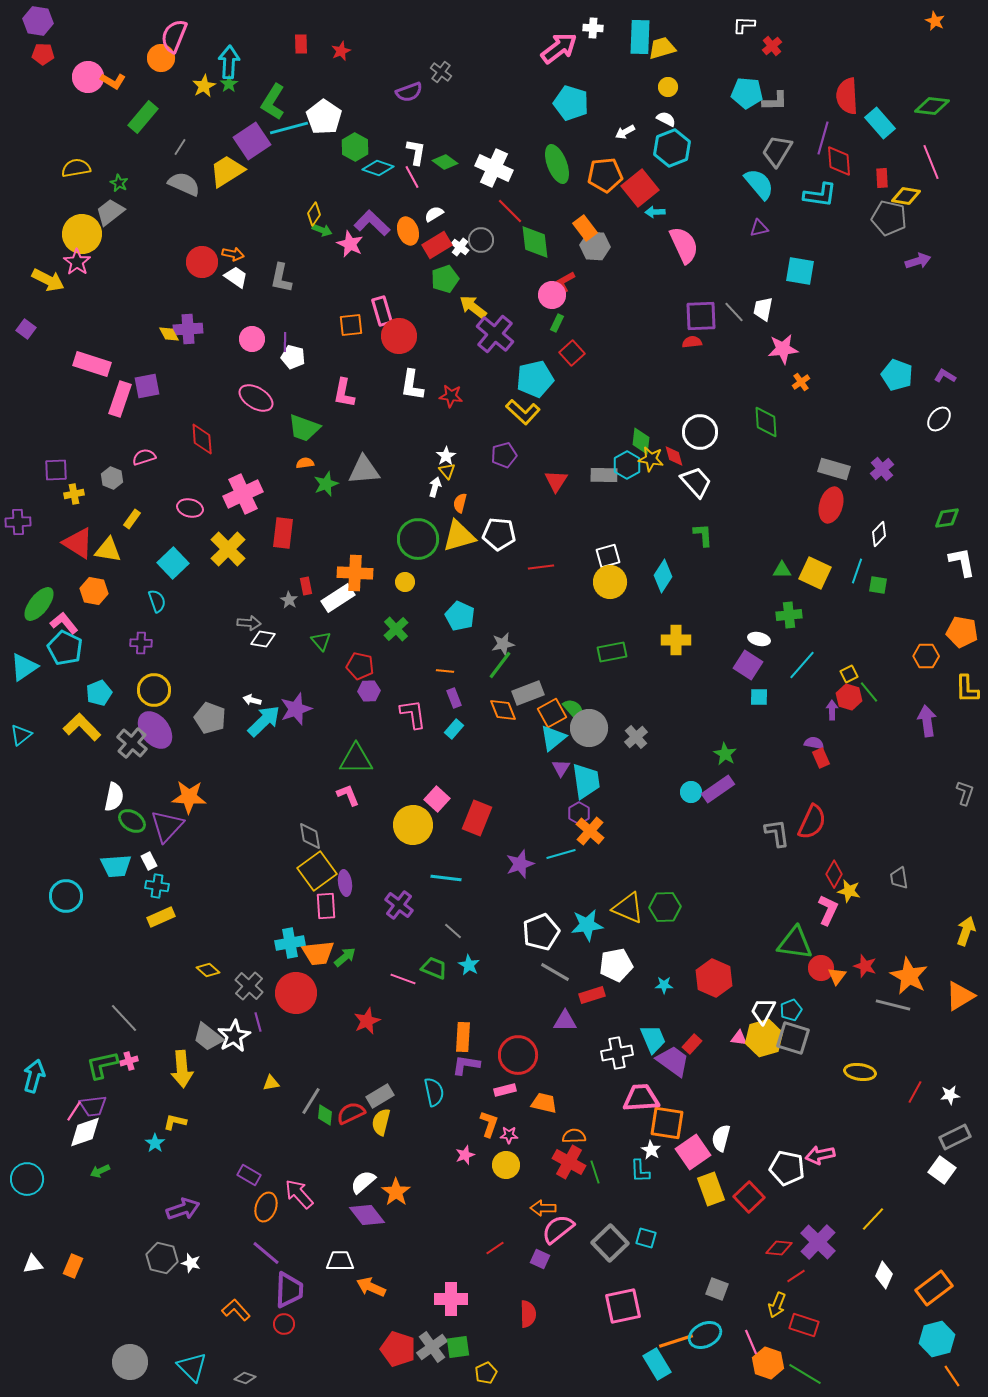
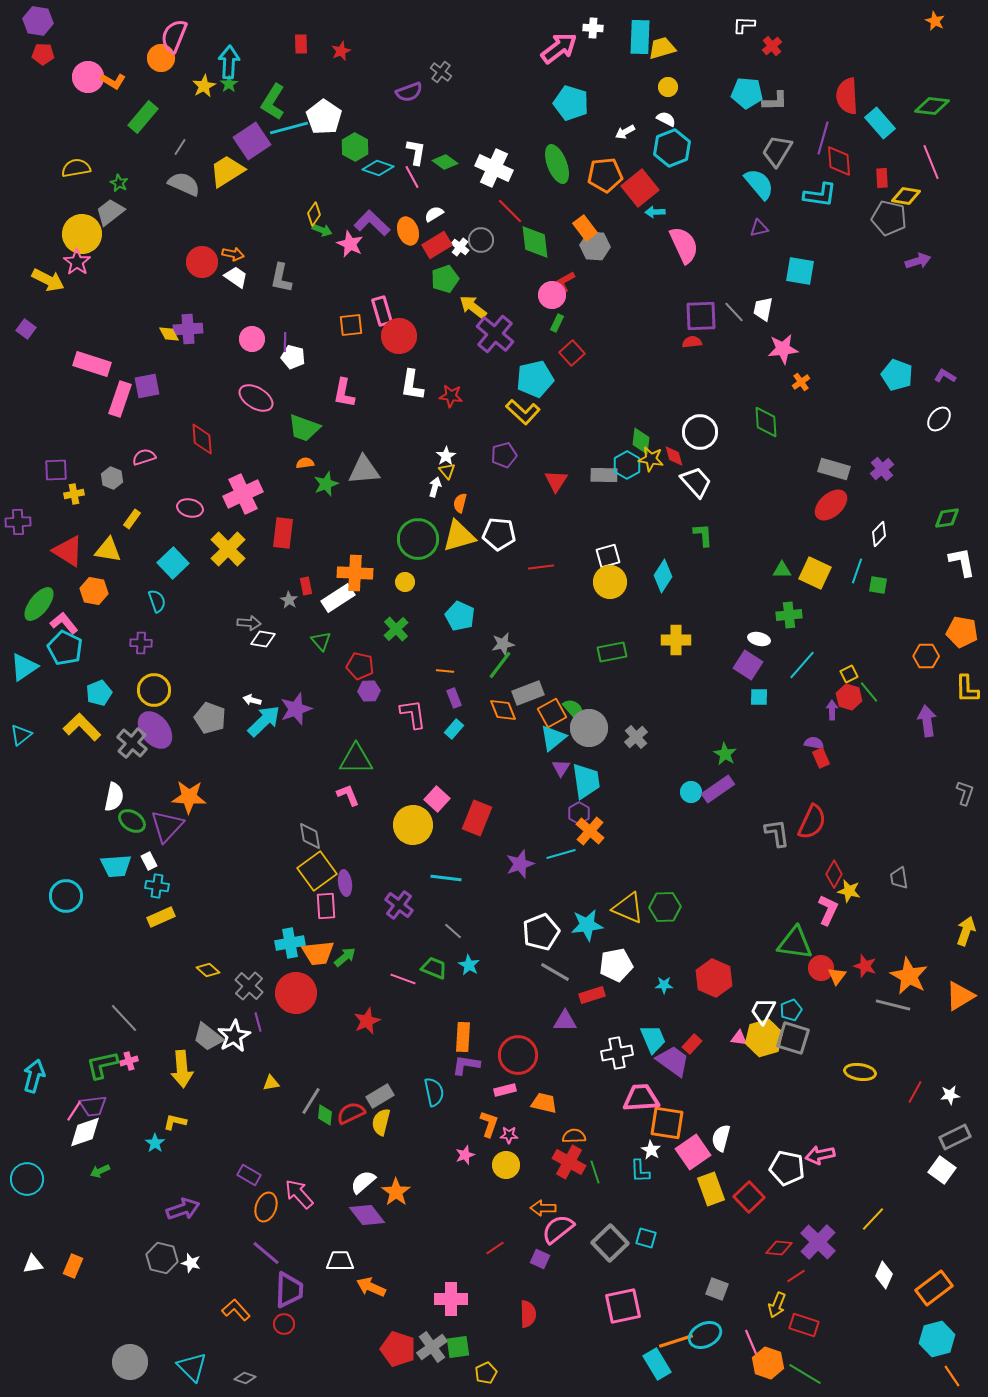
red ellipse at (831, 505): rotated 32 degrees clockwise
red triangle at (78, 543): moved 10 px left, 8 px down
